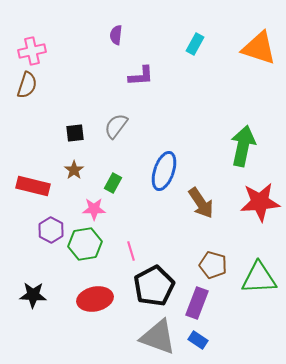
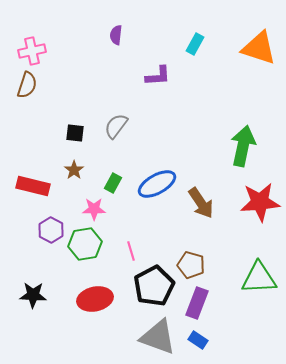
purple L-shape: moved 17 px right
black square: rotated 12 degrees clockwise
blue ellipse: moved 7 px left, 13 px down; rotated 42 degrees clockwise
brown pentagon: moved 22 px left
